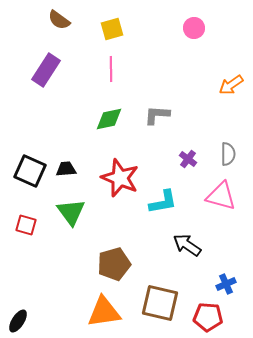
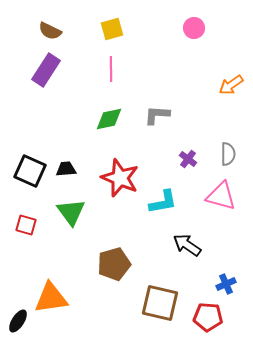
brown semicircle: moved 9 px left, 11 px down; rotated 10 degrees counterclockwise
orange triangle: moved 53 px left, 14 px up
